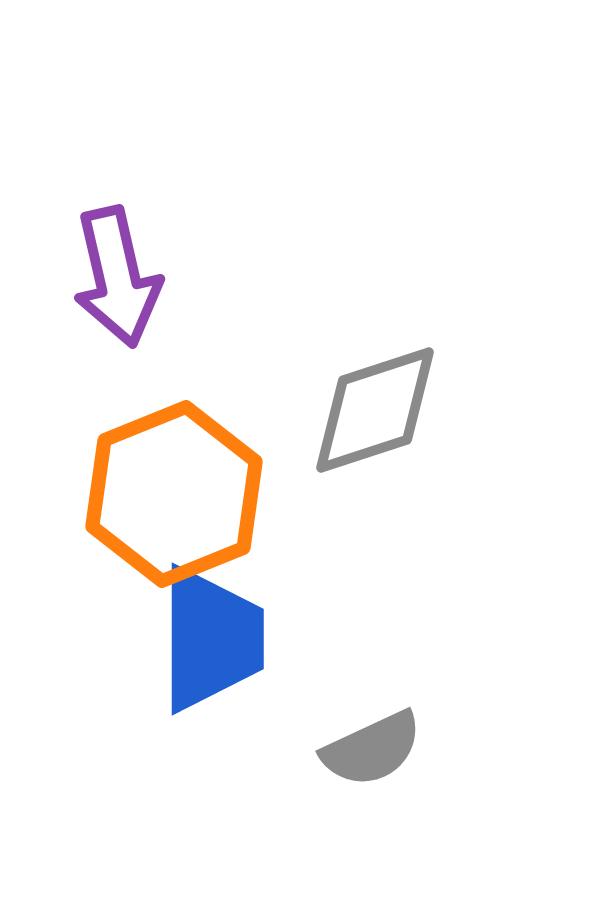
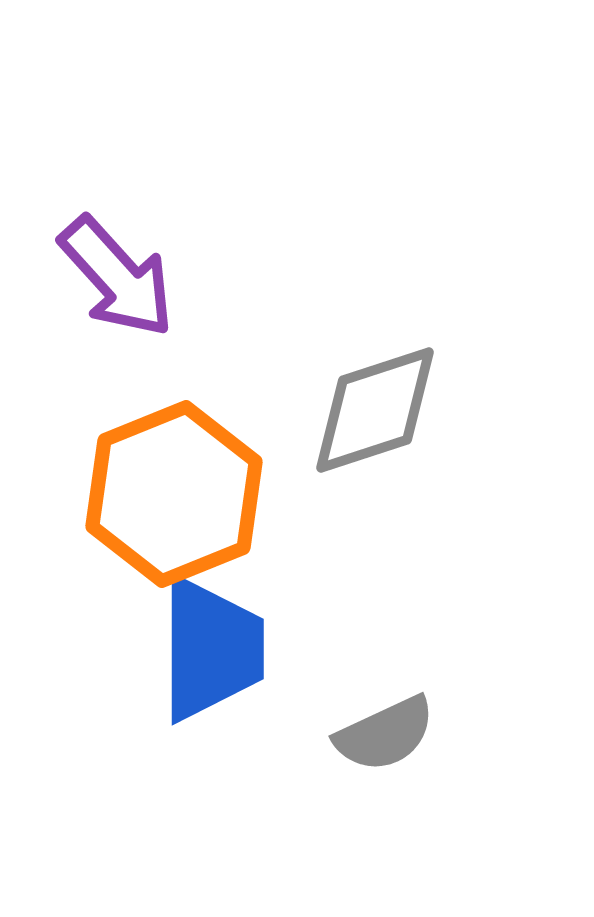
purple arrow: rotated 29 degrees counterclockwise
blue trapezoid: moved 10 px down
gray semicircle: moved 13 px right, 15 px up
